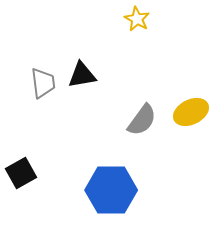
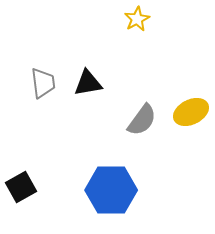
yellow star: rotated 15 degrees clockwise
black triangle: moved 6 px right, 8 px down
black square: moved 14 px down
